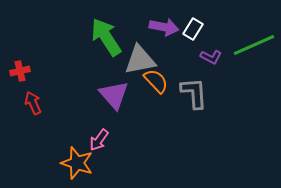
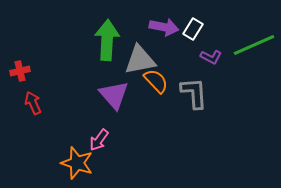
green arrow: moved 1 px right, 3 px down; rotated 36 degrees clockwise
